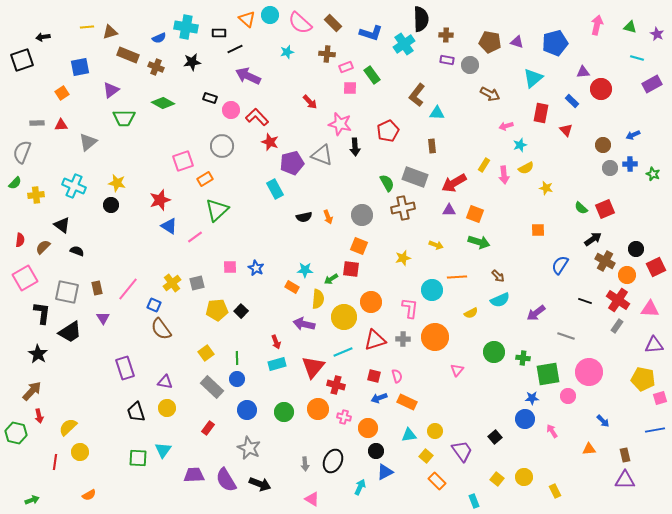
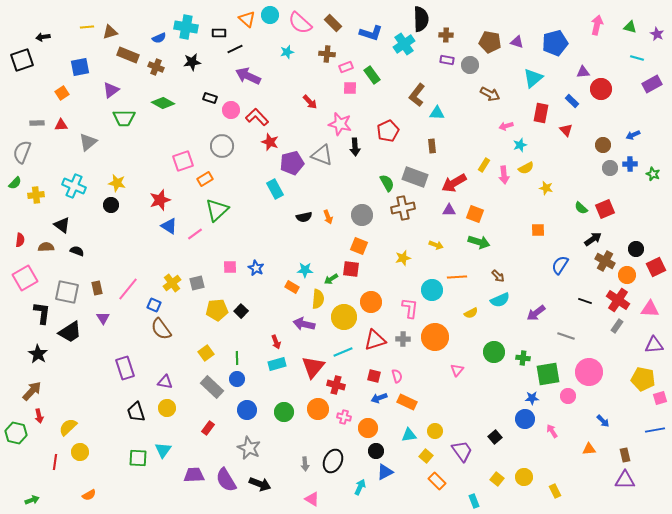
pink line at (195, 237): moved 3 px up
brown semicircle at (43, 247): moved 3 px right; rotated 42 degrees clockwise
